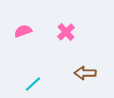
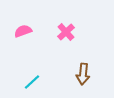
brown arrow: moved 2 px left, 1 px down; rotated 85 degrees counterclockwise
cyan line: moved 1 px left, 2 px up
